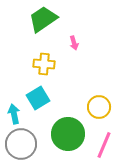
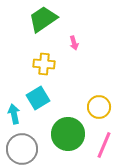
gray circle: moved 1 px right, 5 px down
